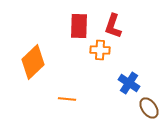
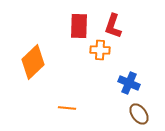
blue cross: rotated 10 degrees counterclockwise
orange line: moved 9 px down
brown ellipse: moved 10 px left, 6 px down
